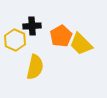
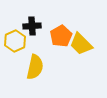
yellow hexagon: moved 1 px down; rotated 10 degrees clockwise
